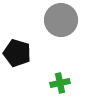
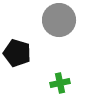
gray circle: moved 2 px left
